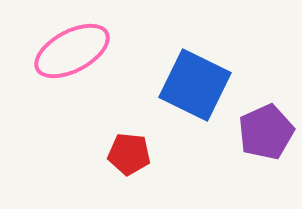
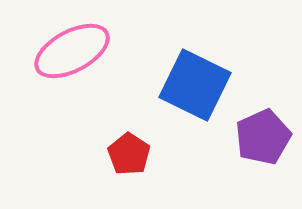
purple pentagon: moved 3 px left, 5 px down
red pentagon: rotated 27 degrees clockwise
